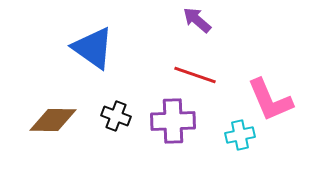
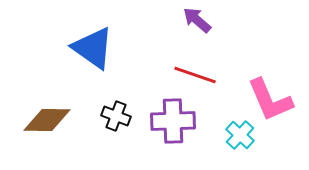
brown diamond: moved 6 px left
cyan cross: rotated 36 degrees counterclockwise
